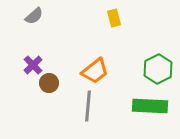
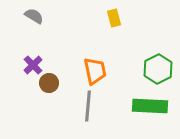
gray semicircle: rotated 108 degrees counterclockwise
orange trapezoid: rotated 64 degrees counterclockwise
